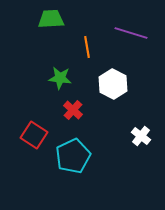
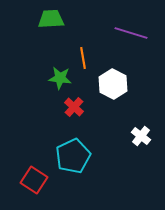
orange line: moved 4 px left, 11 px down
red cross: moved 1 px right, 3 px up
red square: moved 45 px down
